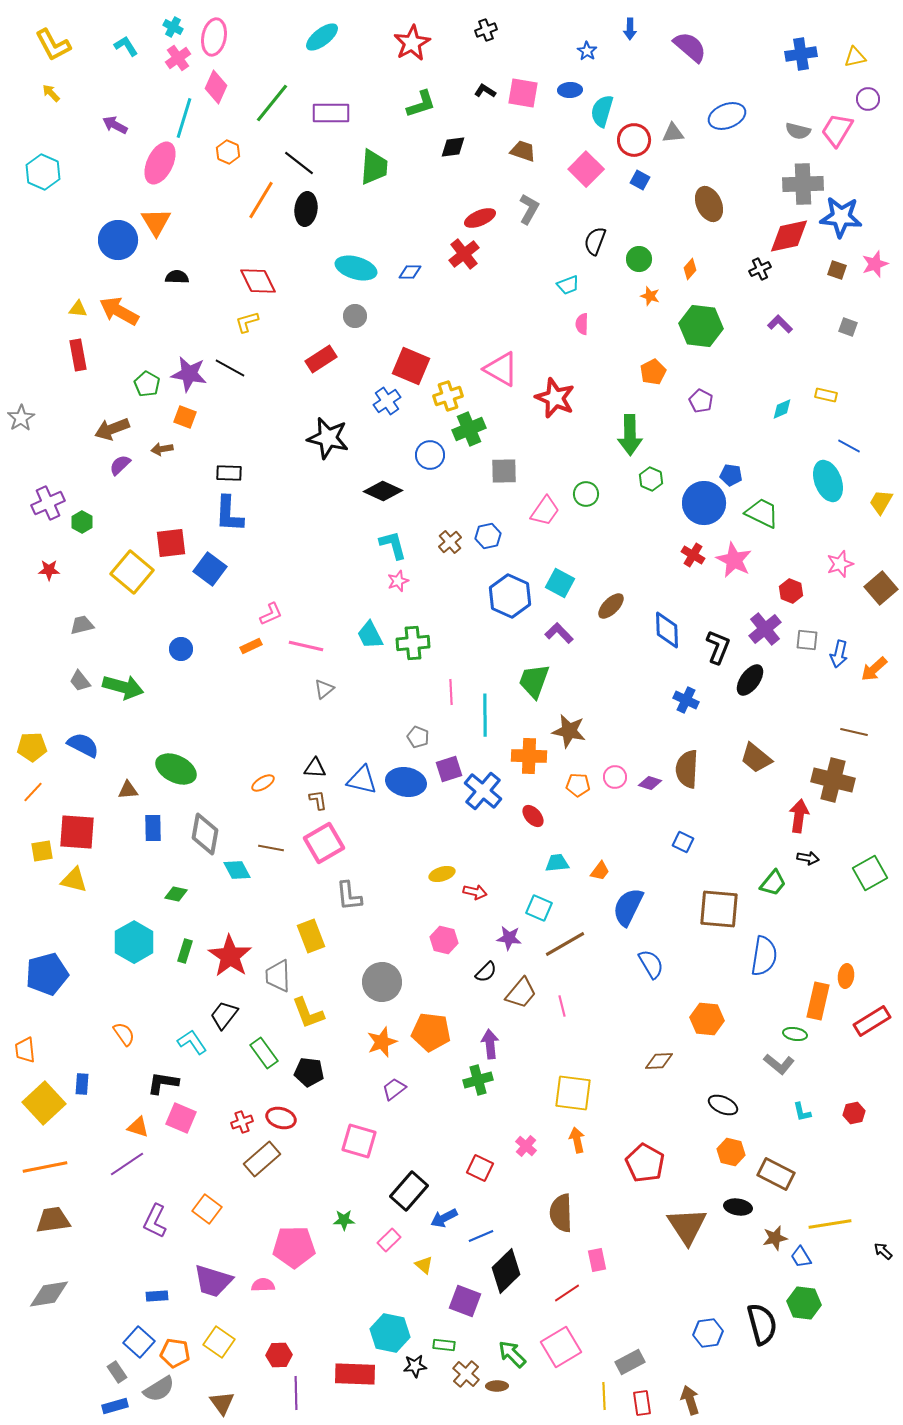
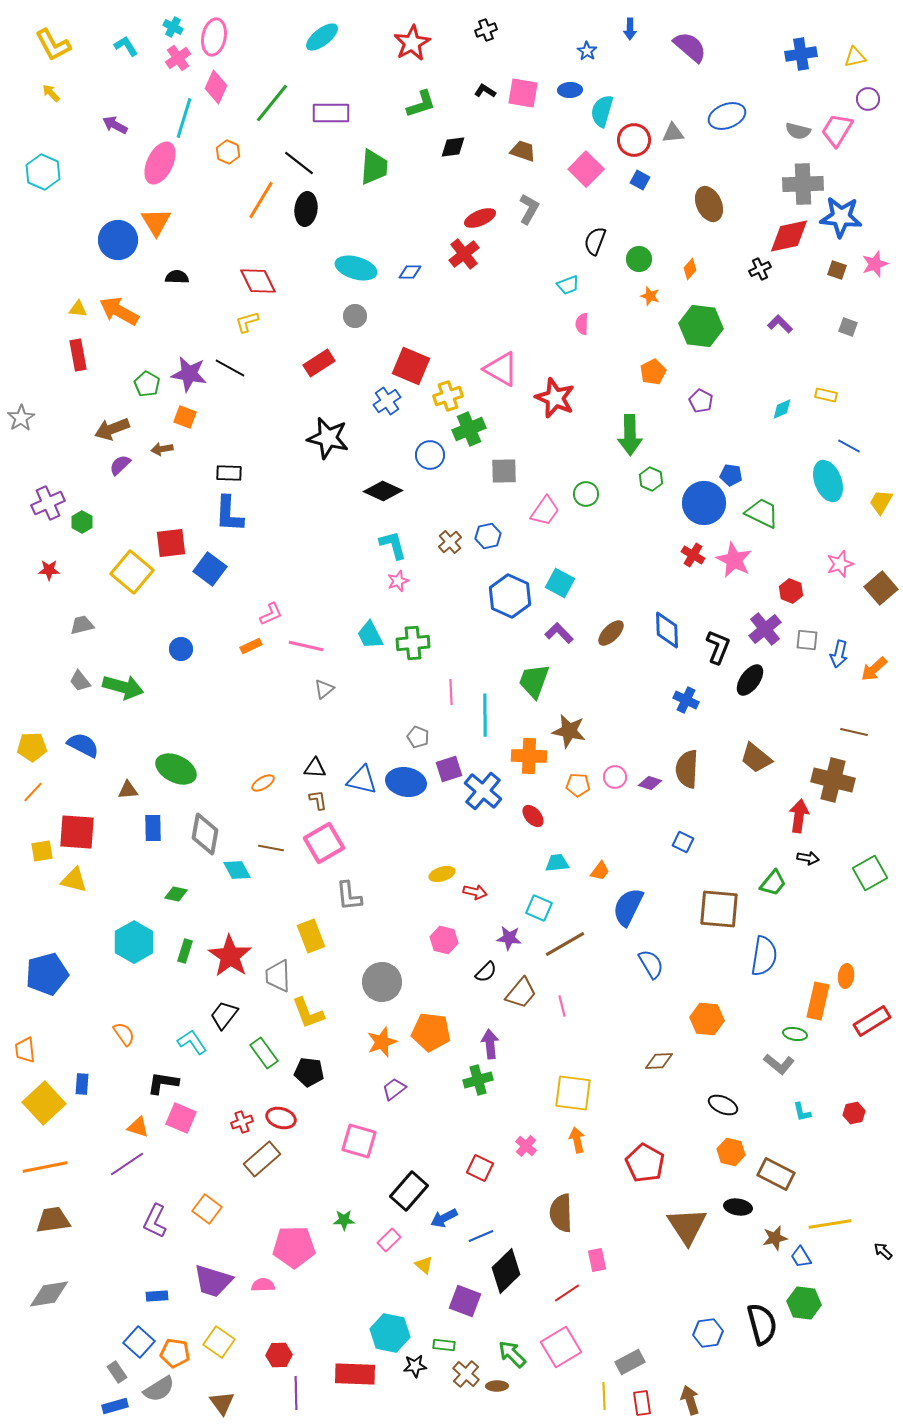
red rectangle at (321, 359): moved 2 px left, 4 px down
brown ellipse at (611, 606): moved 27 px down
